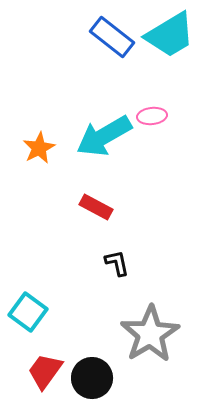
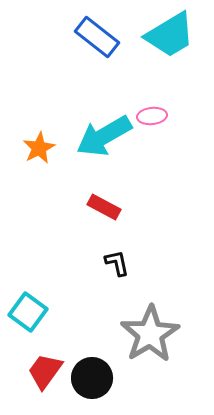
blue rectangle: moved 15 px left
red rectangle: moved 8 px right
